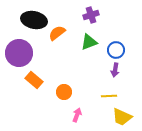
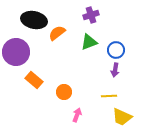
purple circle: moved 3 px left, 1 px up
